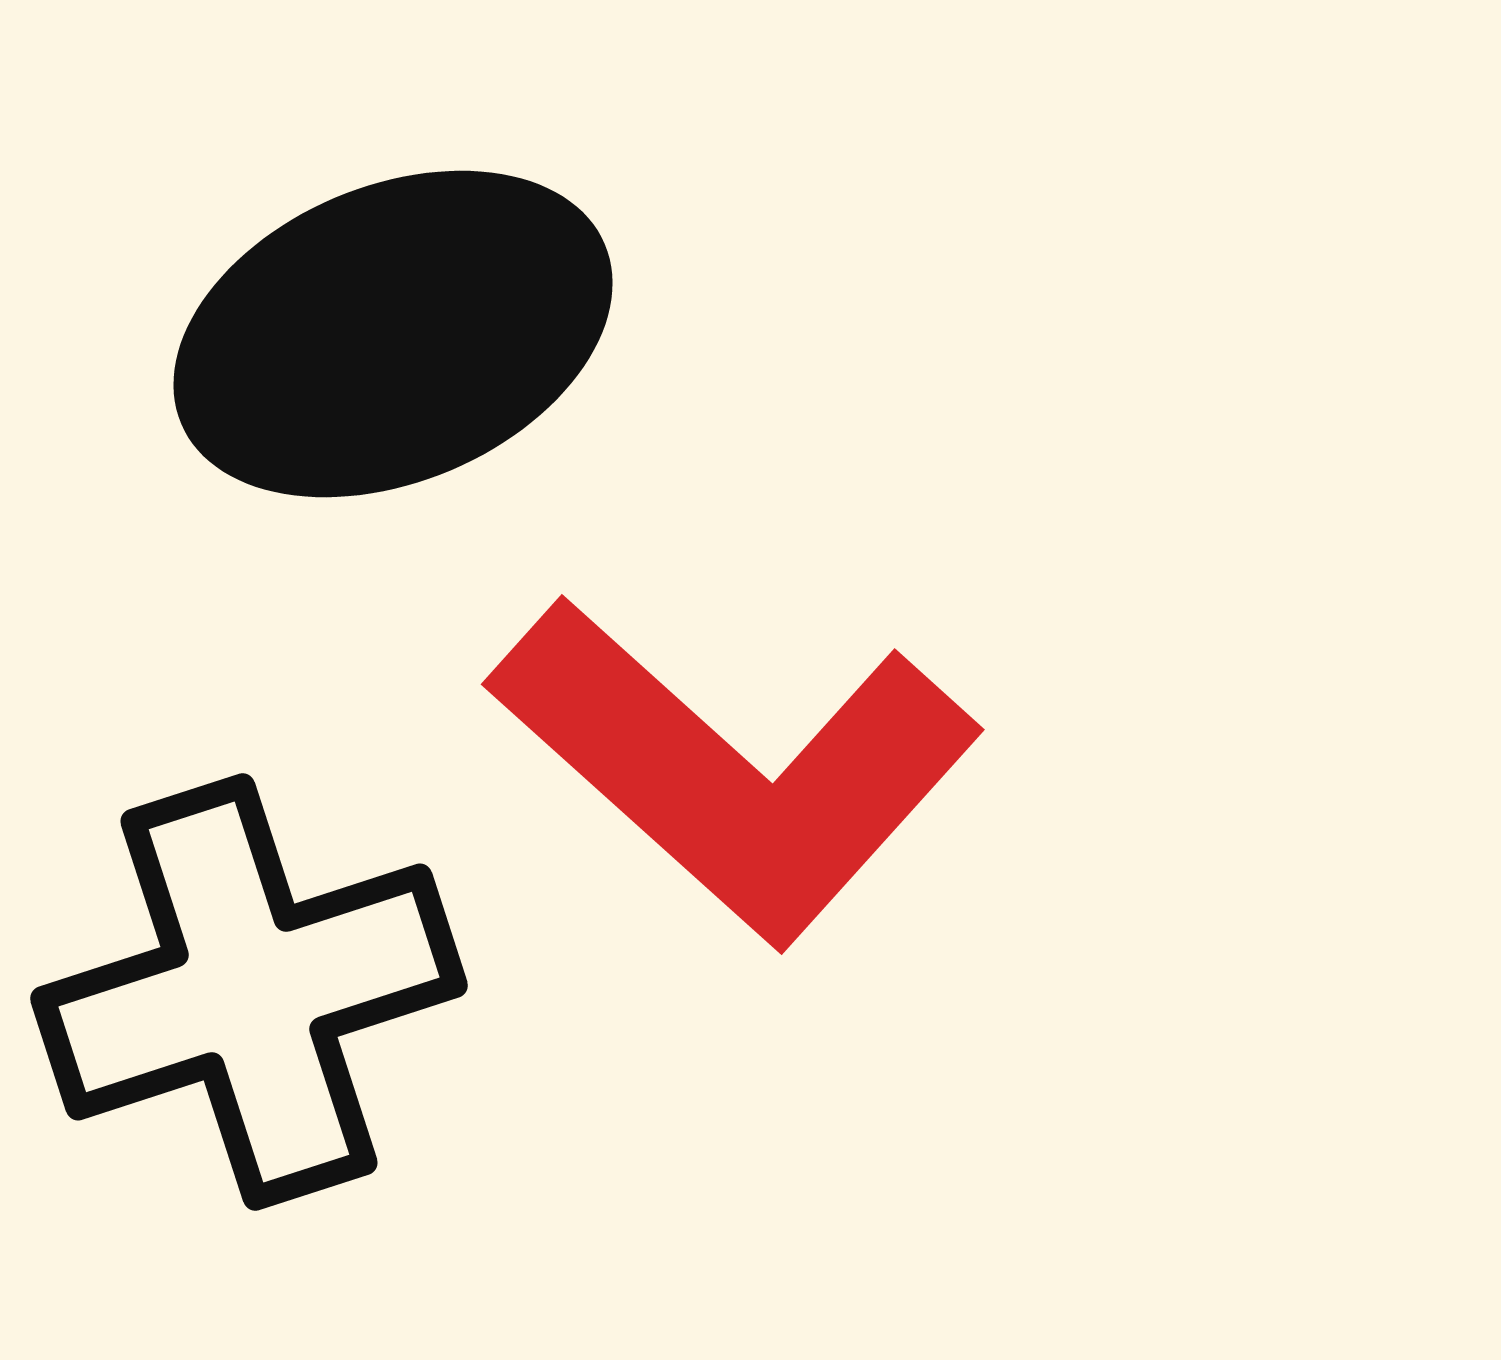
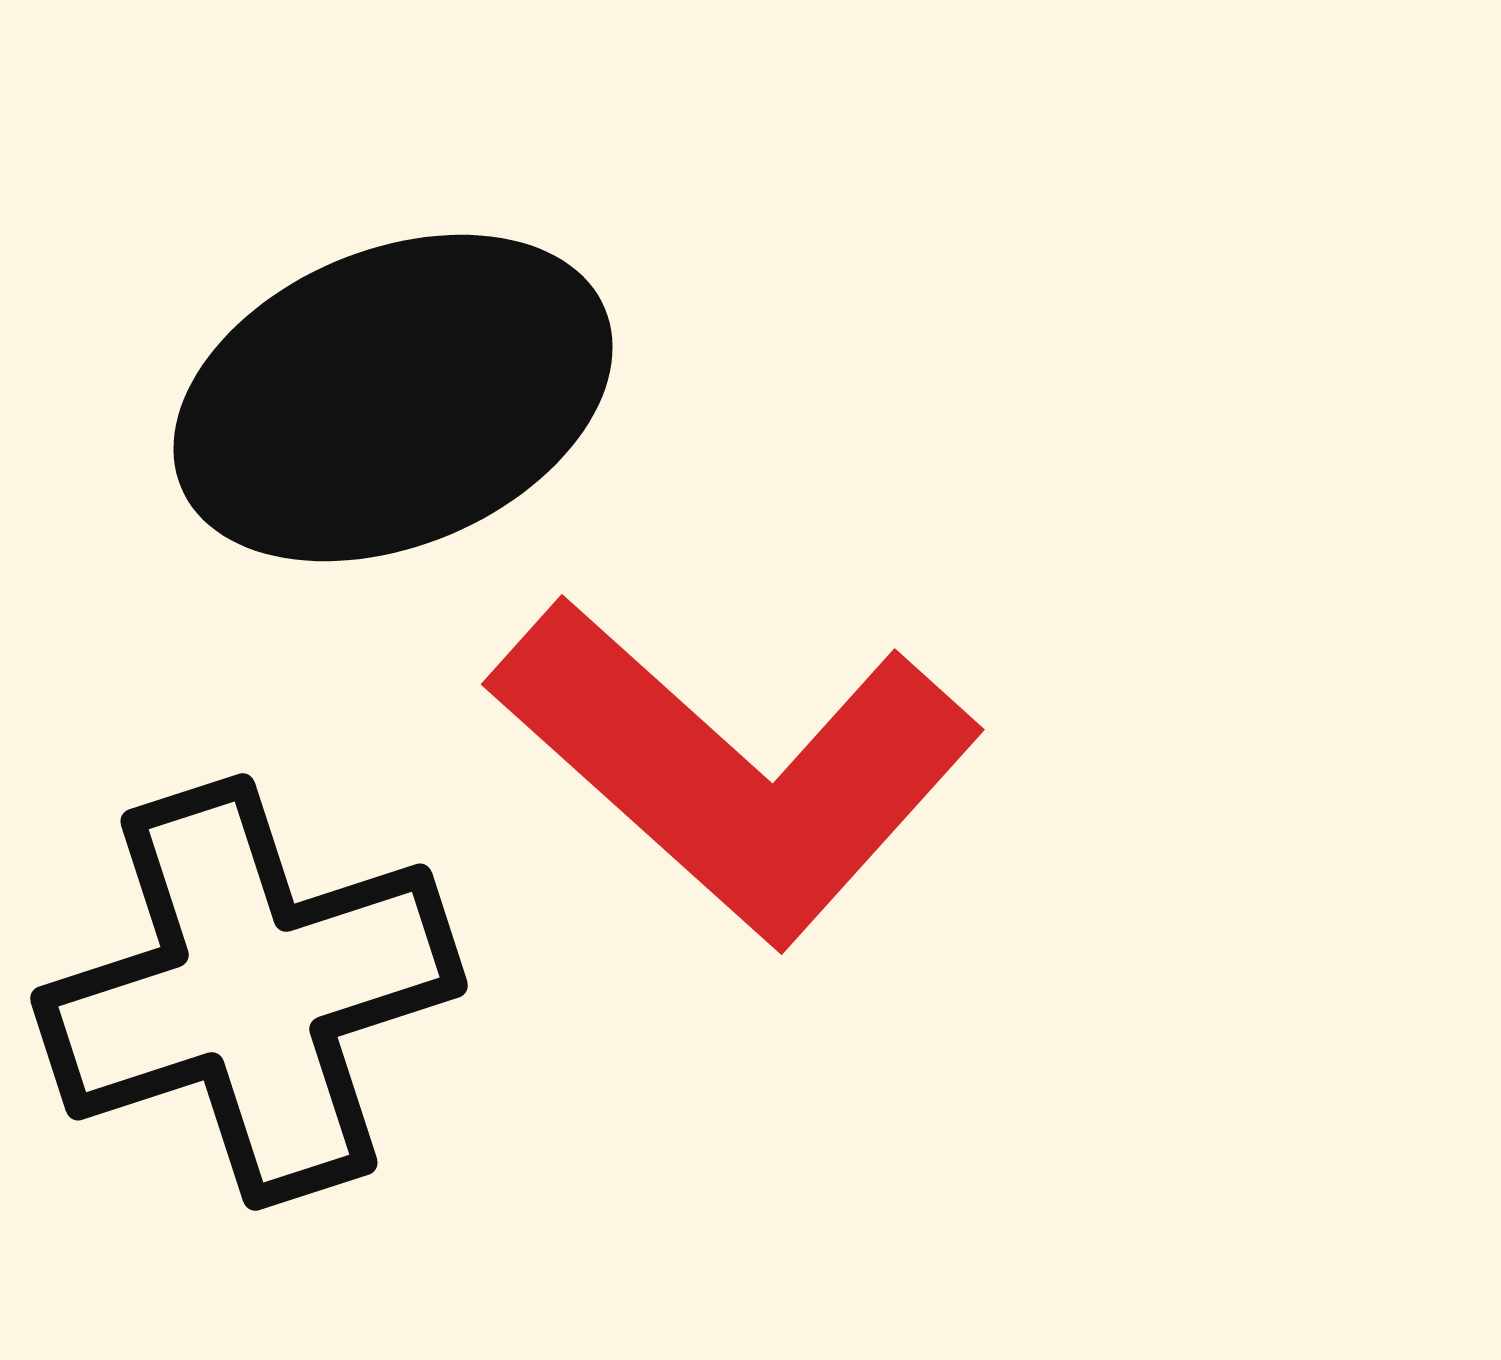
black ellipse: moved 64 px down
